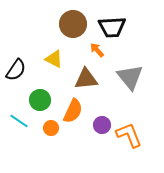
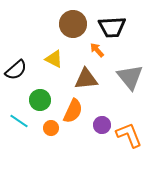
black semicircle: rotated 15 degrees clockwise
